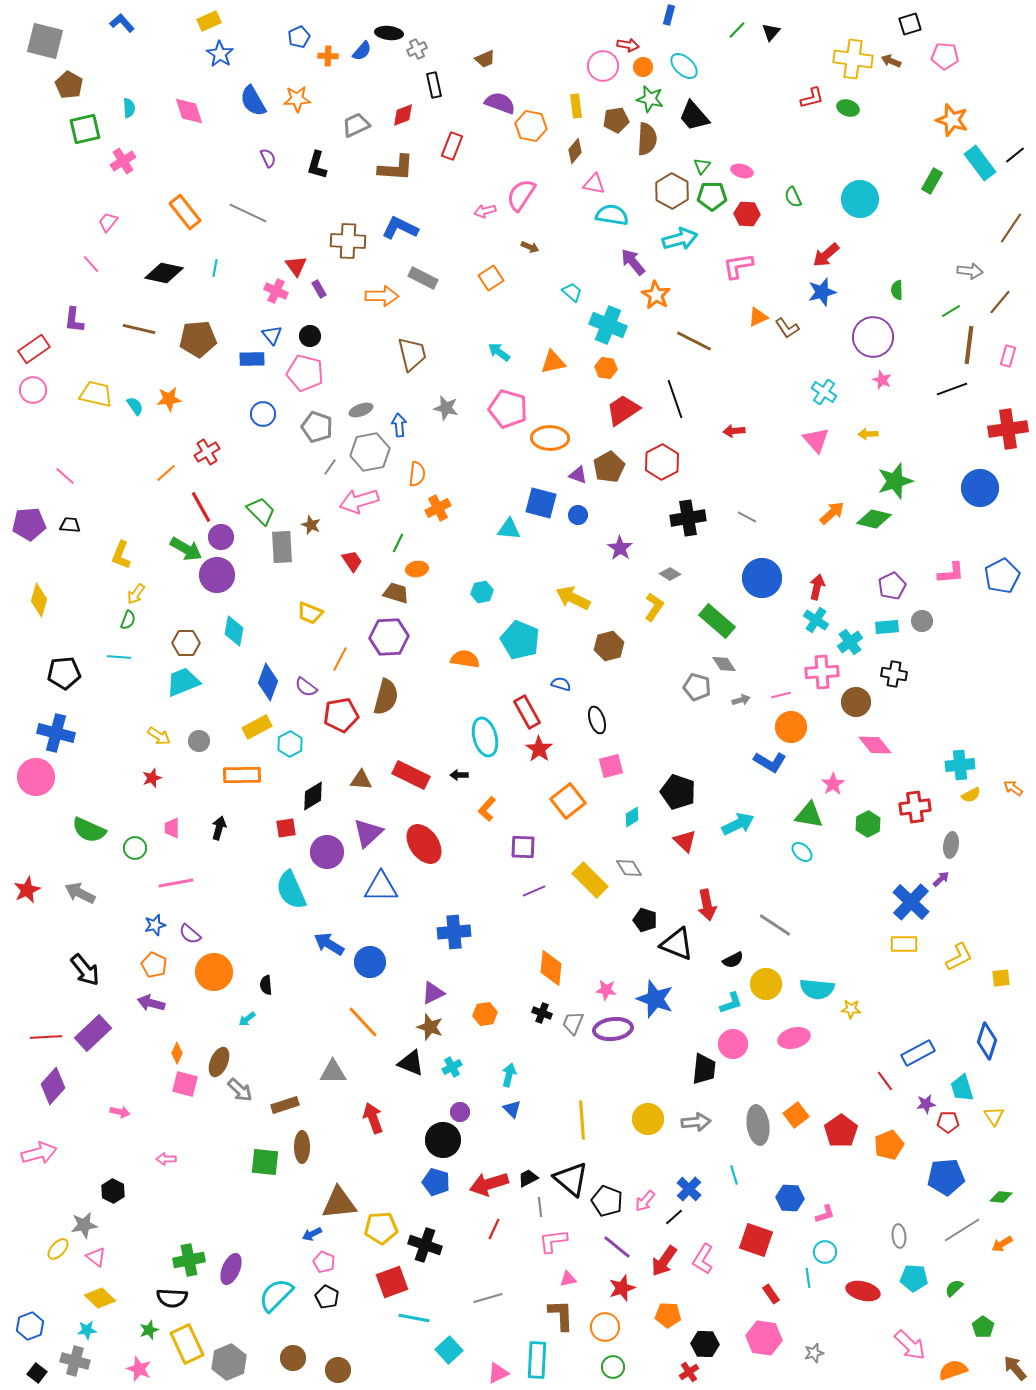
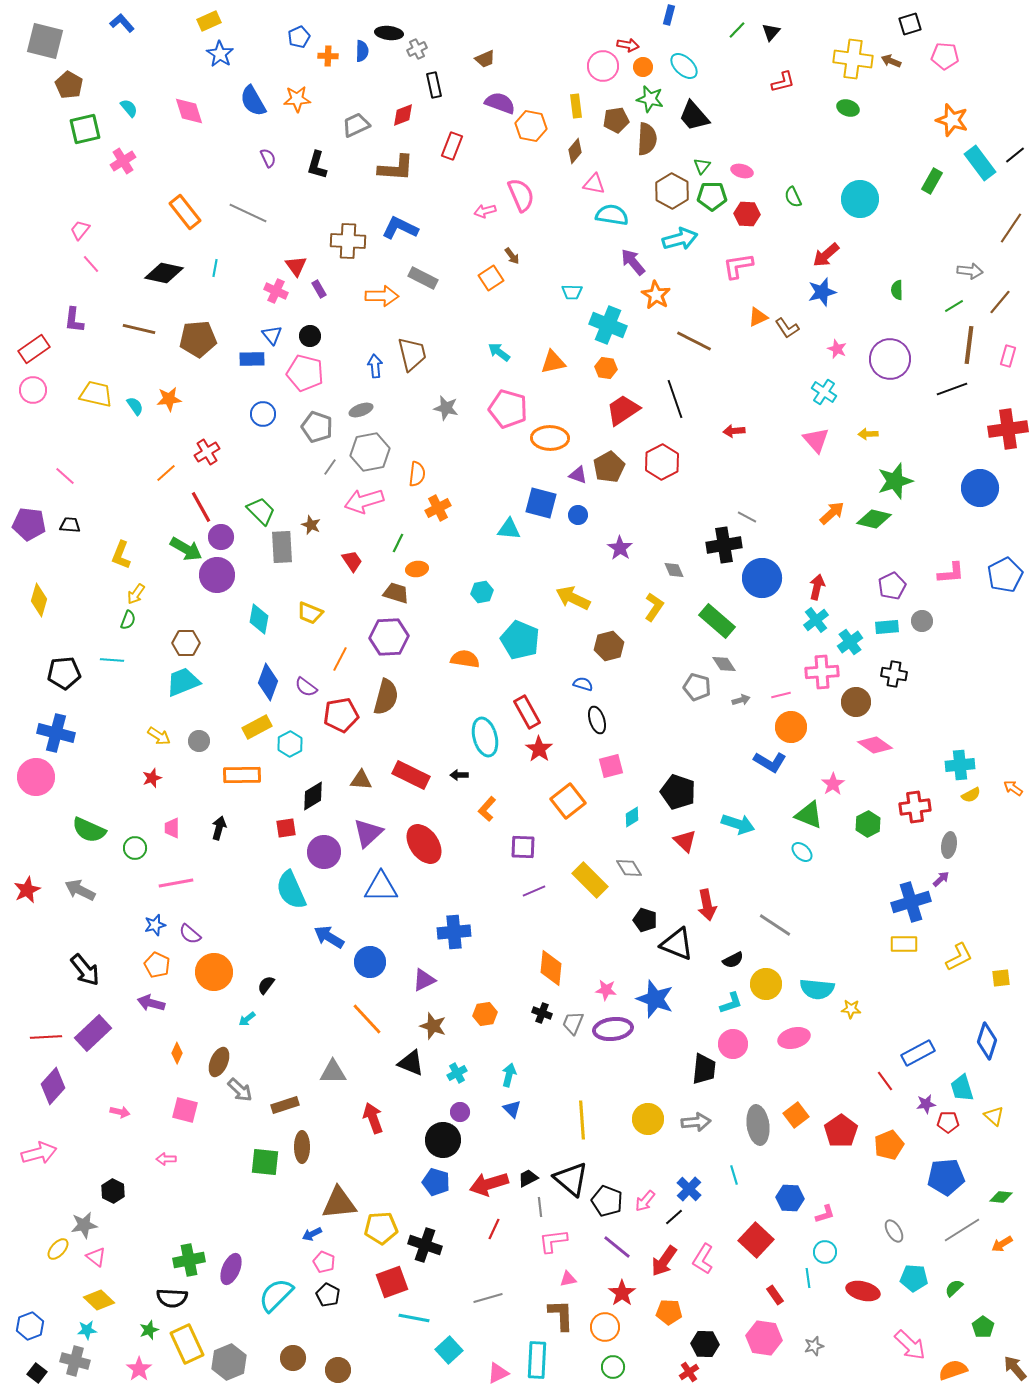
blue semicircle at (362, 51): rotated 40 degrees counterclockwise
red L-shape at (812, 98): moved 29 px left, 16 px up
cyan semicircle at (129, 108): rotated 36 degrees counterclockwise
pink semicircle at (521, 195): rotated 124 degrees clockwise
pink trapezoid at (108, 222): moved 28 px left, 8 px down
brown arrow at (530, 247): moved 18 px left, 9 px down; rotated 30 degrees clockwise
cyan trapezoid at (572, 292): rotated 140 degrees clockwise
green line at (951, 311): moved 3 px right, 5 px up
purple circle at (873, 337): moved 17 px right, 22 px down
pink star at (882, 380): moved 45 px left, 31 px up
blue arrow at (399, 425): moved 24 px left, 59 px up
pink arrow at (359, 501): moved 5 px right
black cross at (688, 518): moved 36 px right, 27 px down
purple pentagon at (29, 524): rotated 12 degrees clockwise
gray diamond at (670, 574): moved 4 px right, 4 px up; rotated 35 degrees clockwise
blue pentagon at (1002, 576): moved 3 px right, 1 px up
cyan cross at (816, 620): rotated 20 degrees clockwise
cyan diamond at (234, 631): moved 25 px right, 12 px up
cyan line at (119, 657): moved 7 px left, 3 px down
blue semicircle at (561, 684): moved 22 px right
pink diamond at (875, 745): rotated 16 degrees counterclockwise
green triangle at (809, 815): rotated 12 degrees clockwise
cyan arrow at (738, 824): rotated 44 degrees clockwise
gray ellipse at (951, 845): moved 2 px left
purple circle at (327, 852): moved 3 px left
gray arrow at (80, 893): moved 3 px up
blue cross at (911, 902): rotated 30 degrees clockwise
blue arrow at (329, 944): moved 7 px up
orange pentagon at (154, 965): moved 3 px right
black semicircle at (266, 985): rotated 42 degrees clockwise
purple triangle at (433, 993): moved 9 px left, 13 px up
orange line at (363, 1022): moved 4 px right, 3 px up
brown star at (430, 1027): moved 3 px right, 1 px up
cyan cross at (452, 1067): moved 5 px right, 6 px down
pink square at (185, 1084): moved 26 px down
yellow triangle at (994, 1116): rotated 15 degrees counterclockwise
gray ellipse at (899, 1236): moved 5 px left, 5 px up; rotated 25 degrees counterclockwise
red square at (756, 1240): rotated 24 degrees clockwise
red star at (622, 1288): moved 5 px down; rotated 16 degrees counterclockwise
red rectangle at (771, 1294): moved 4 px right, 1 px down
black pentagon at (327, 1297): moved 1 px right, 2 px up
yellow diamond at (100, 1298): moved 1 px left, 2 px down
orange pentagon at (668, 1315): moved 1 px right, 3 px up
gray star at (814, 1353): moved 7 px up
pink star at (139, 1369): rotated 15 degrees clockwise
